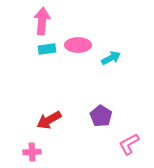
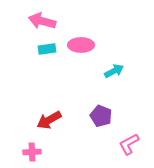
pink arrow: rotated 80 degrees counterclockwise
pink ellipse: moved 3 px right
cyan arrow: moved 3 px right, 13 px down
purple pentagon: rotated 10 degrees counterclockwise
